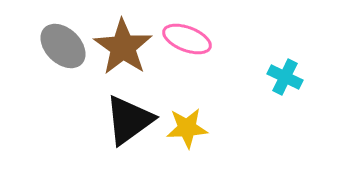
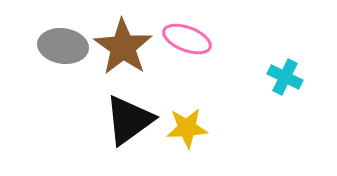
gray ellipse: rotated 36 degrees counterclockwise
